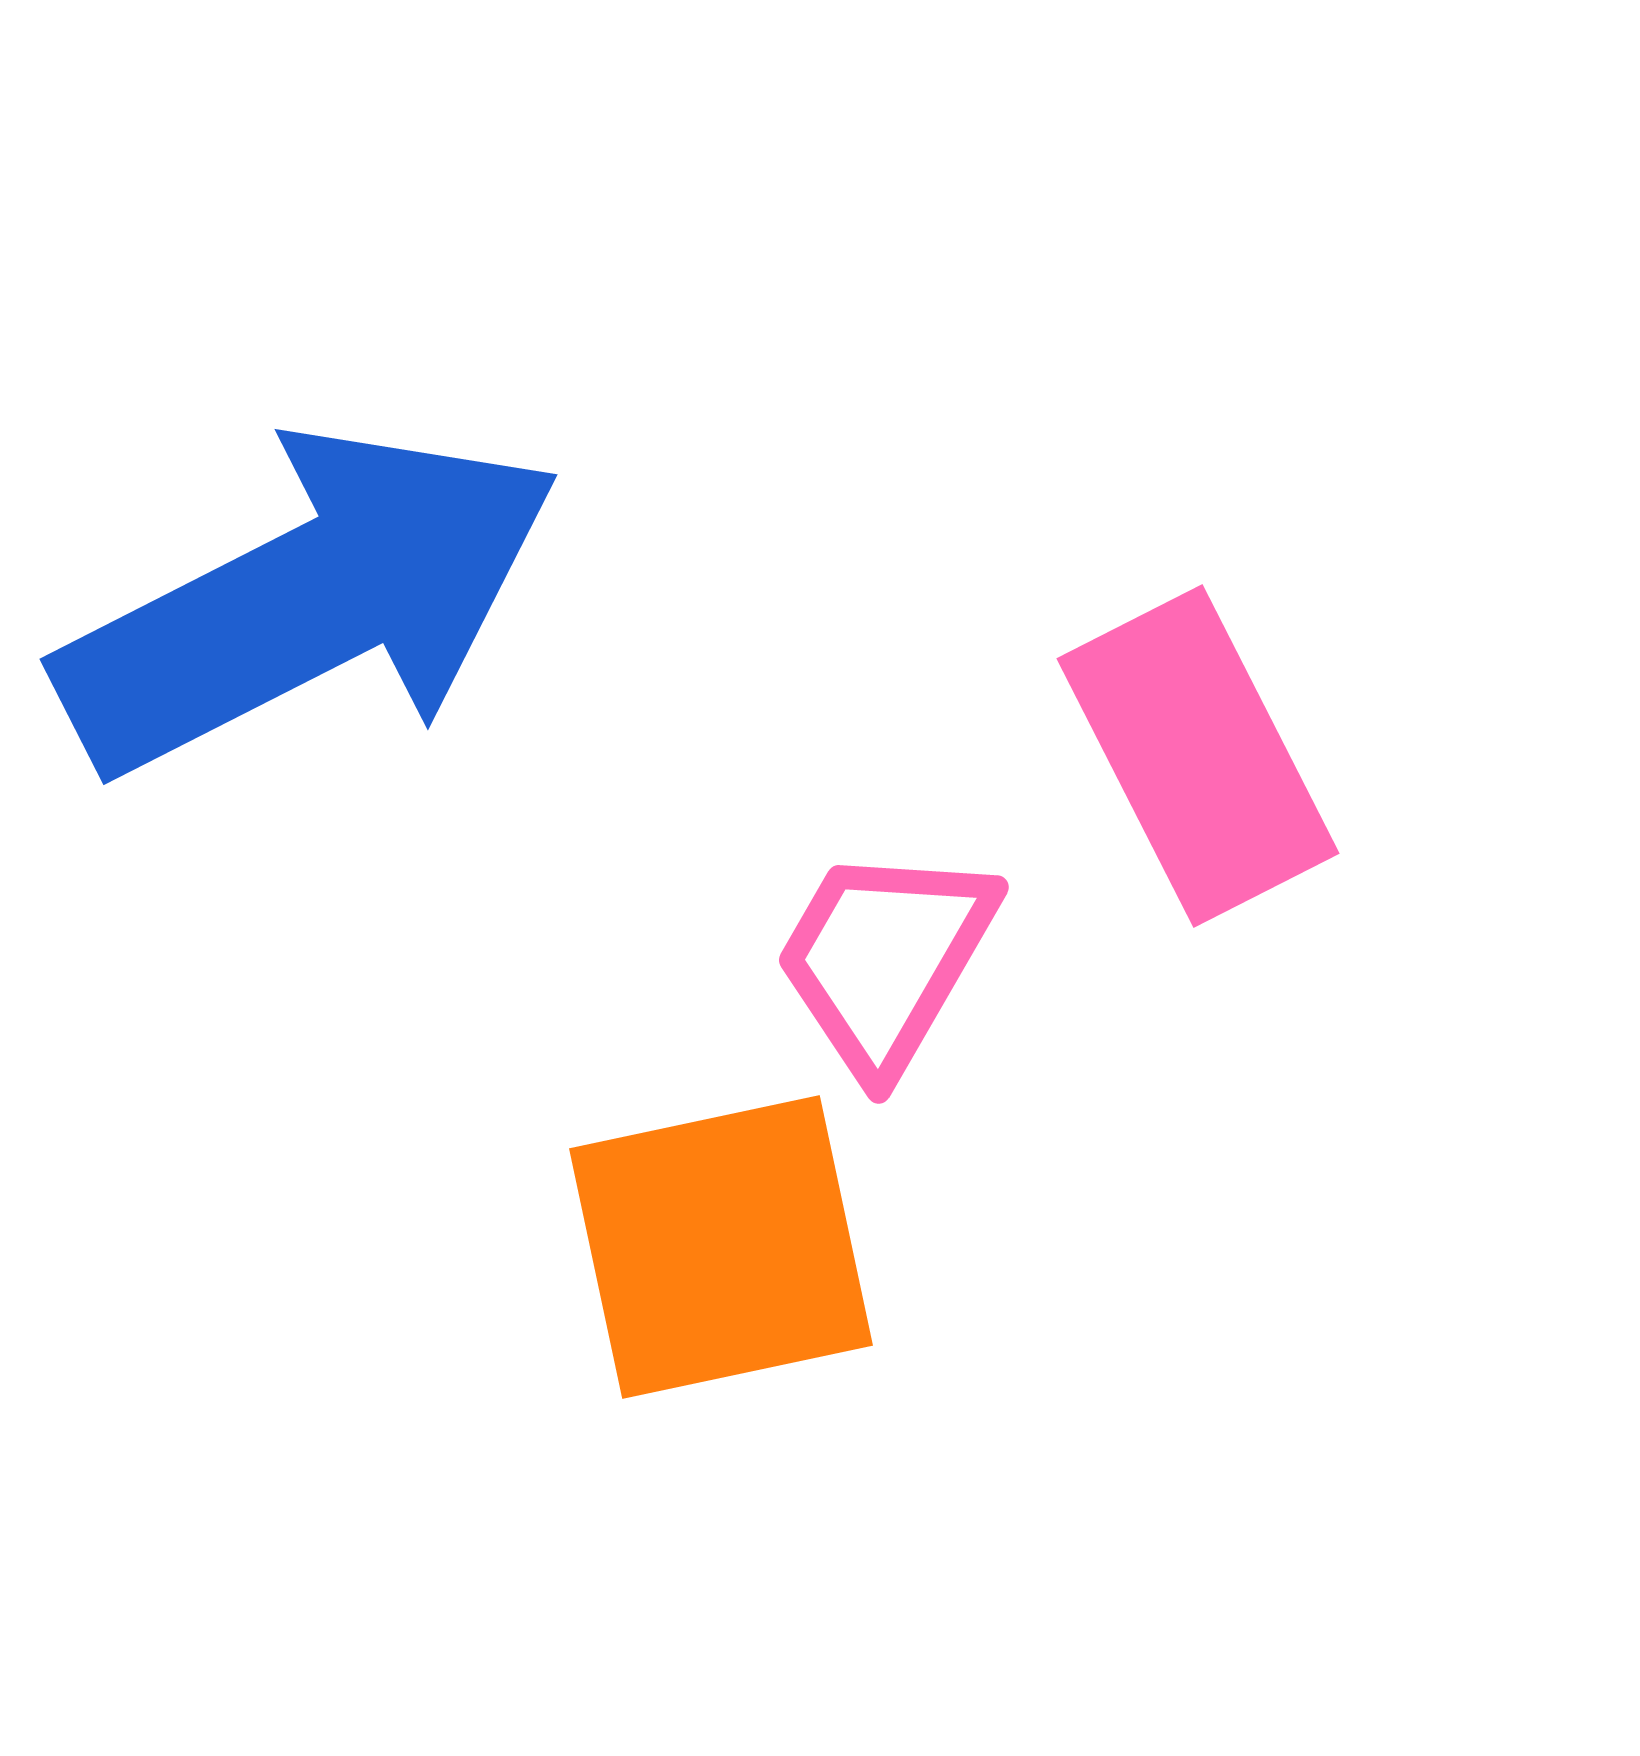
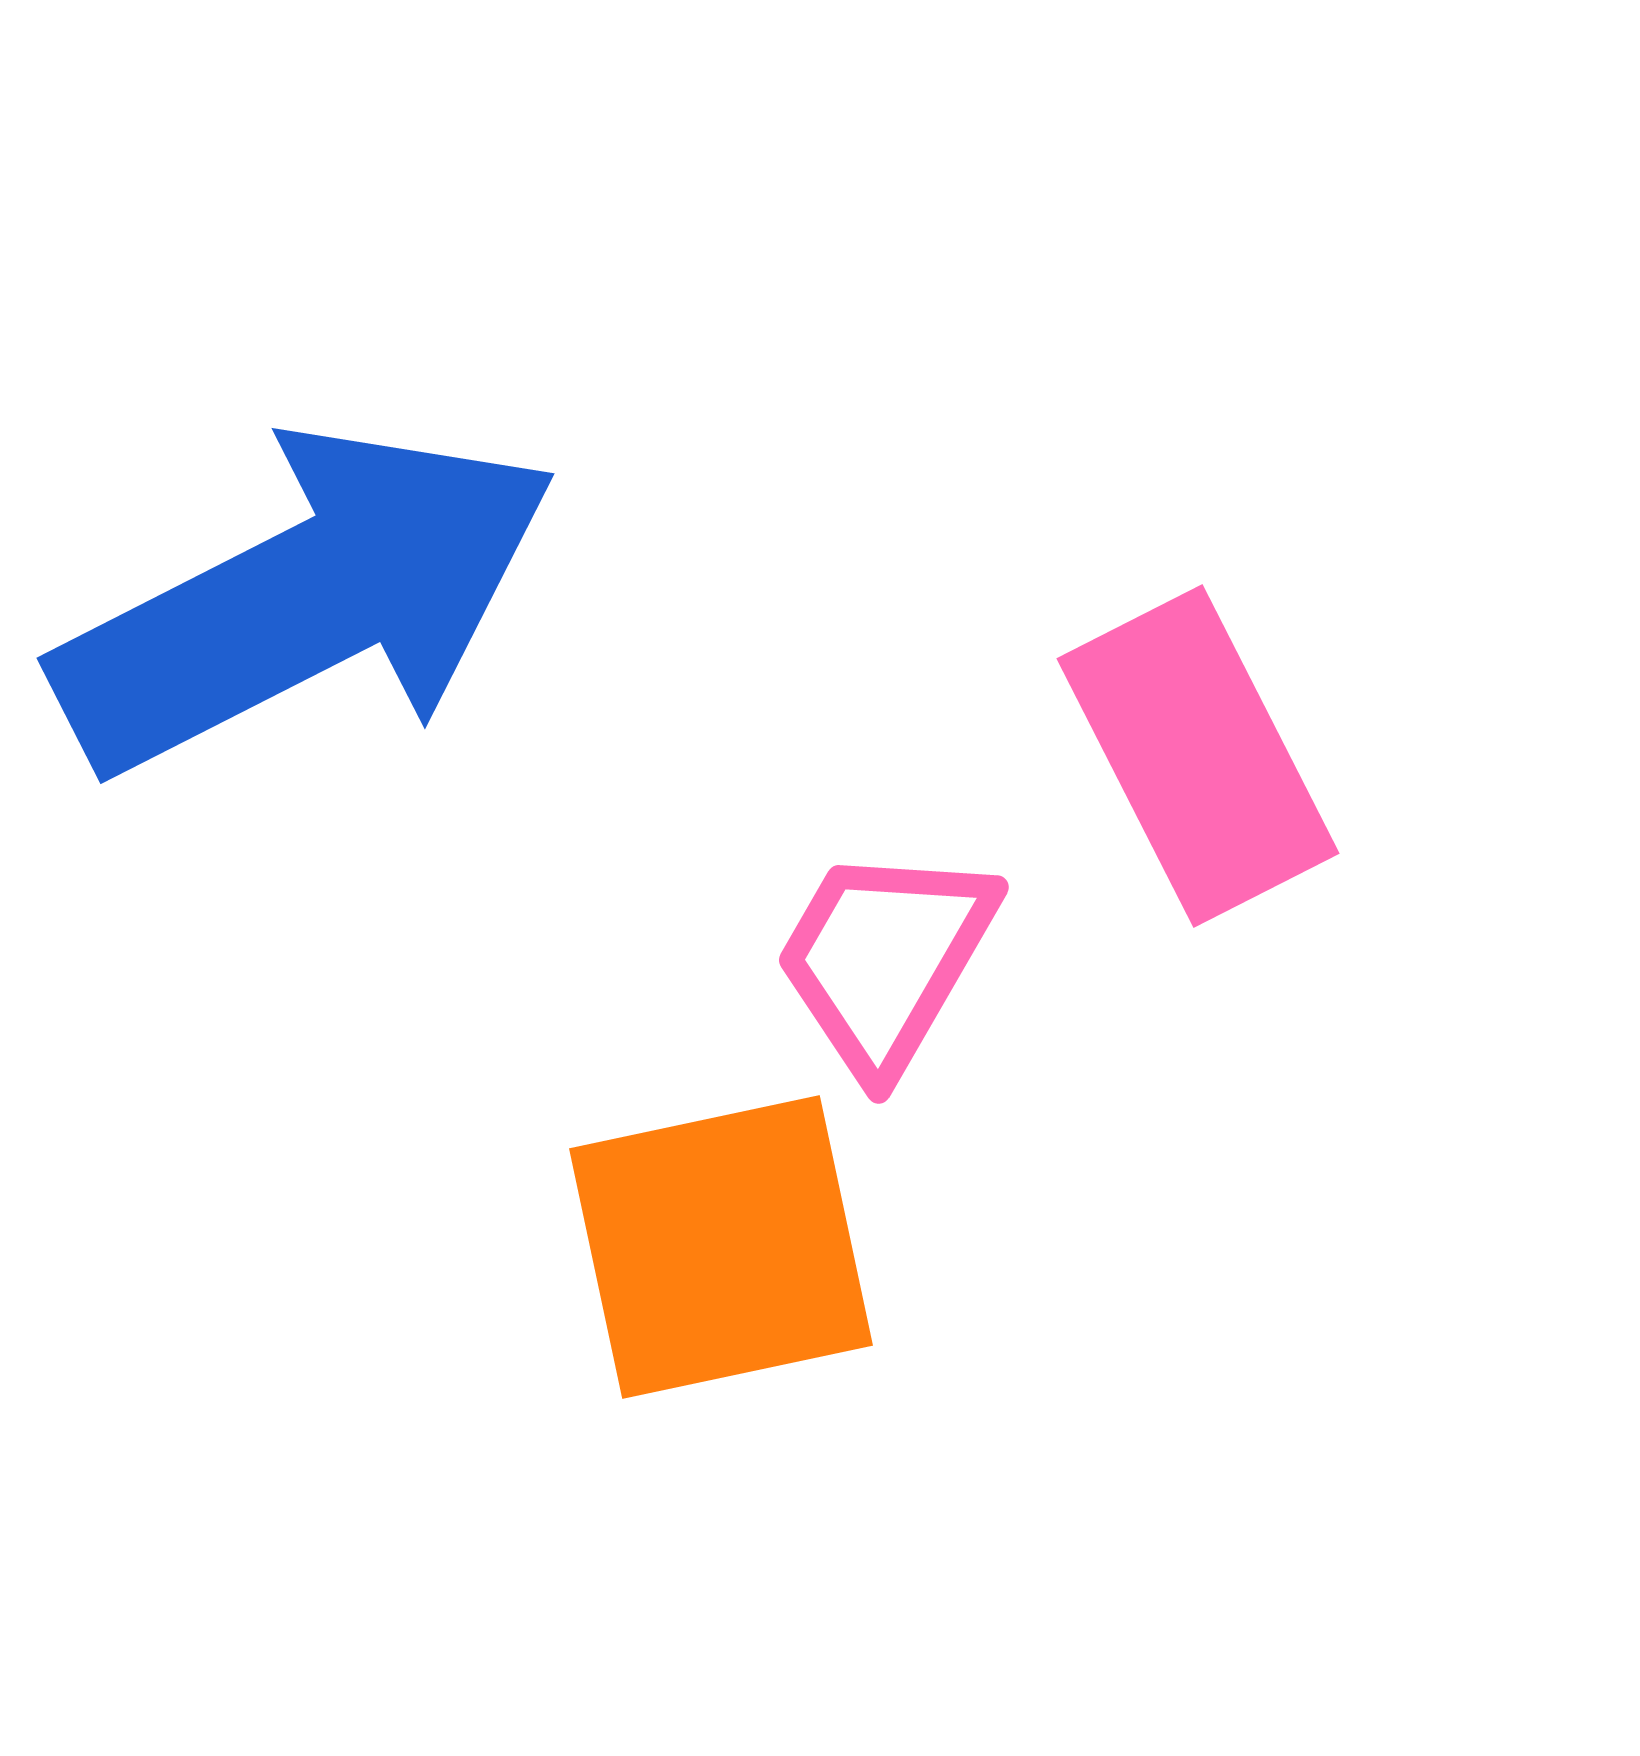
blue arrow: moved 3 px left, 1 px up
